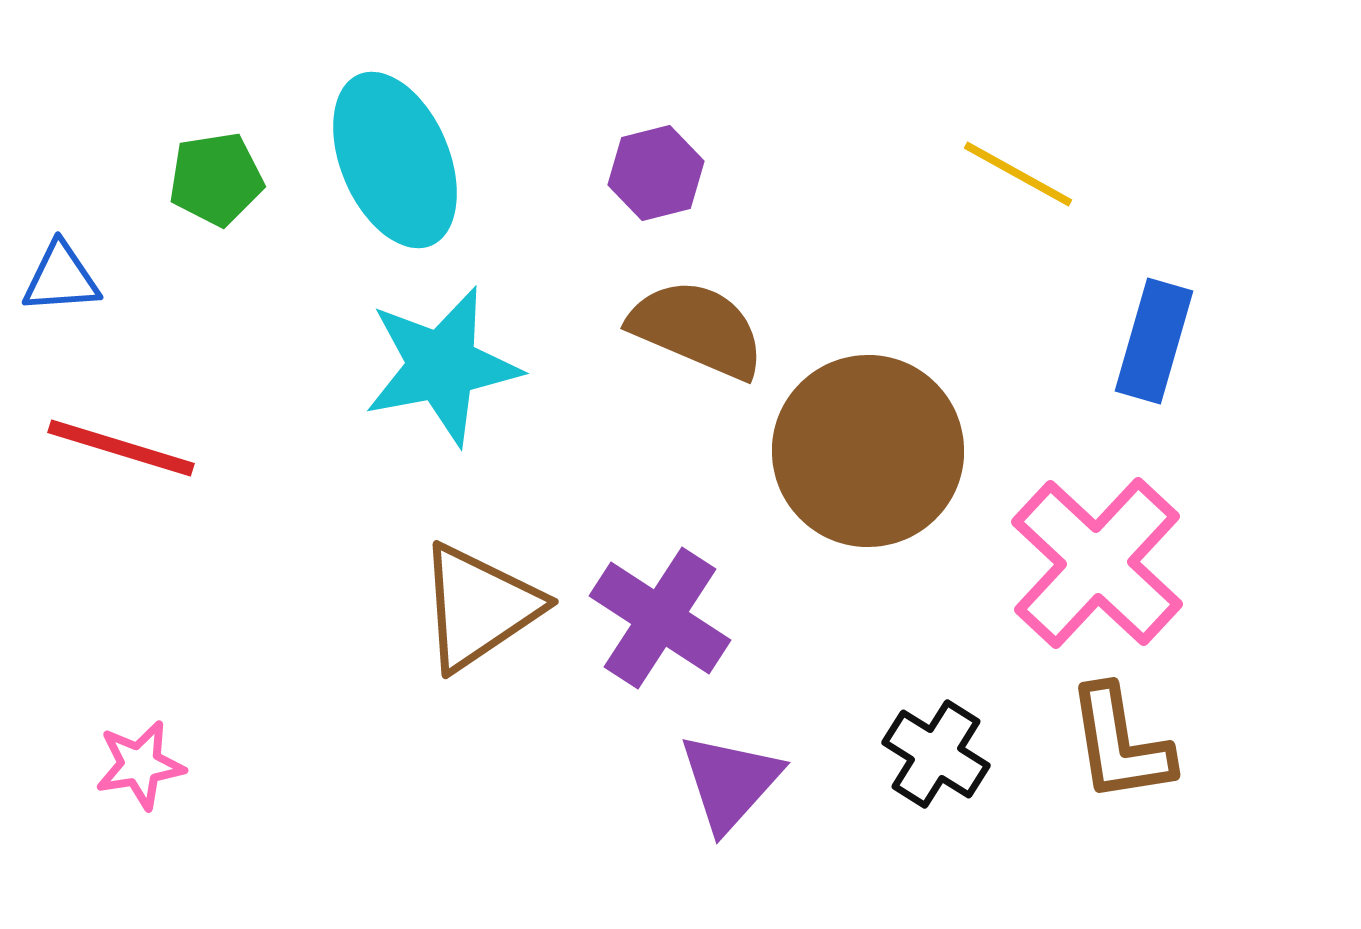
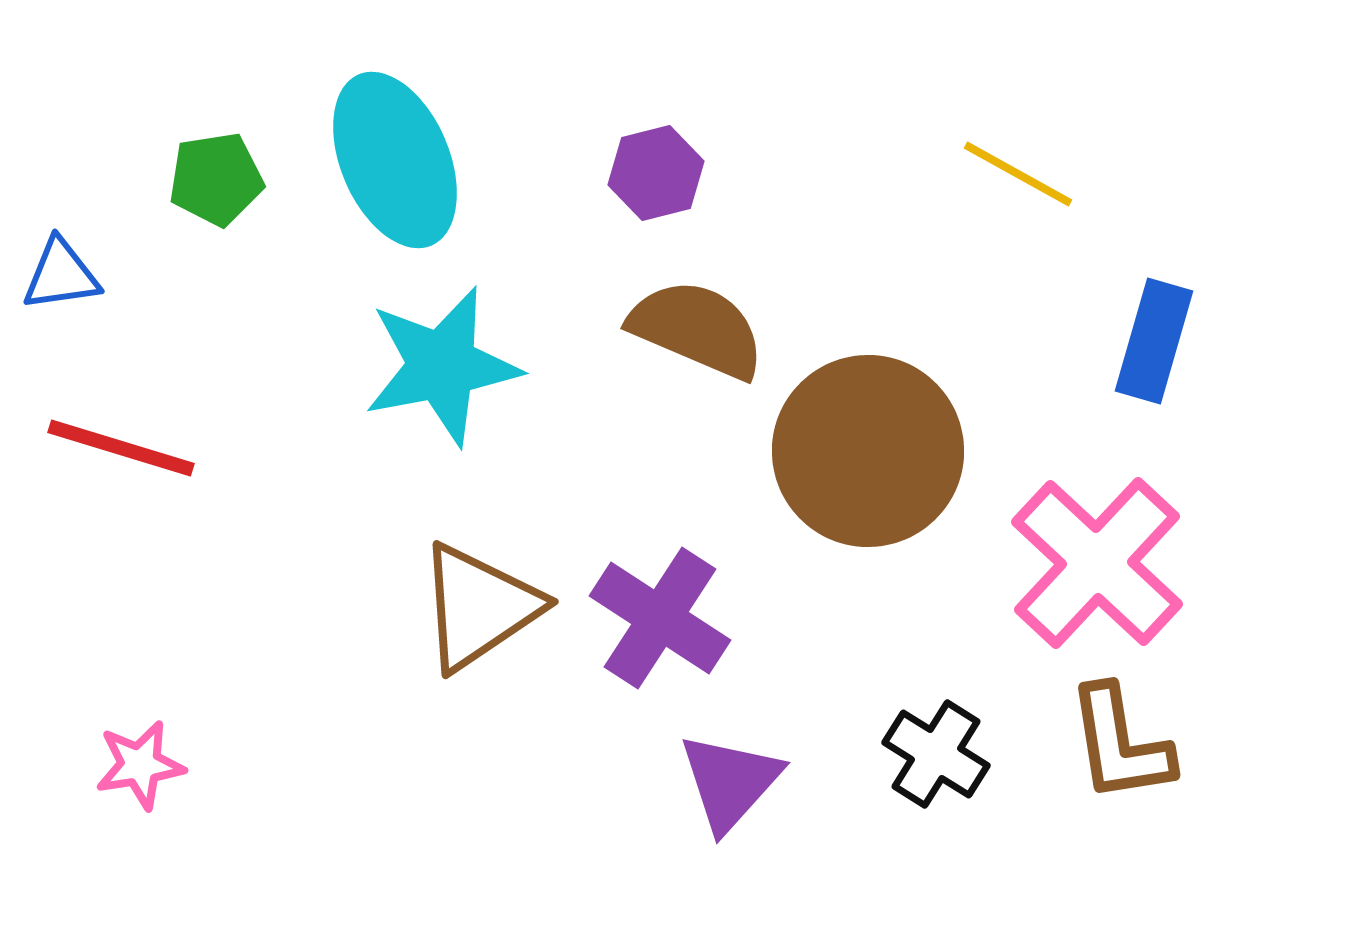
blue triangle: moved 3 px up; rotated 4 degrees counterclockwise
